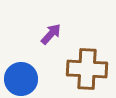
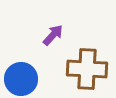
purple arrow: moved 2 px right, 1 px down
